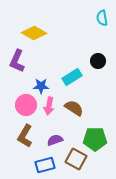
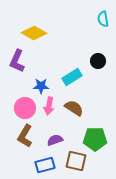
cyan semicircle: moved 1 px right, 1 px down
pink circle: moved 1 px left, 3 px down
brown square: moved 2 px down; rotated 15 degrees counterclockwise
